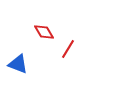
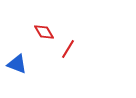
blue triangle: moved 1 px left
